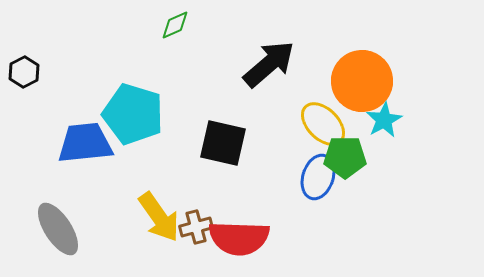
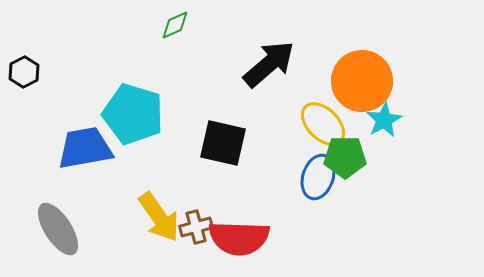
blue trapezoid: moved 5 px down; rotated 4 degrees counterclockwise
